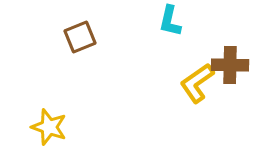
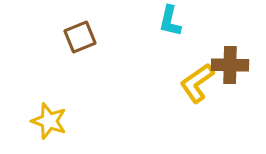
yellow star: moved 6 px up
